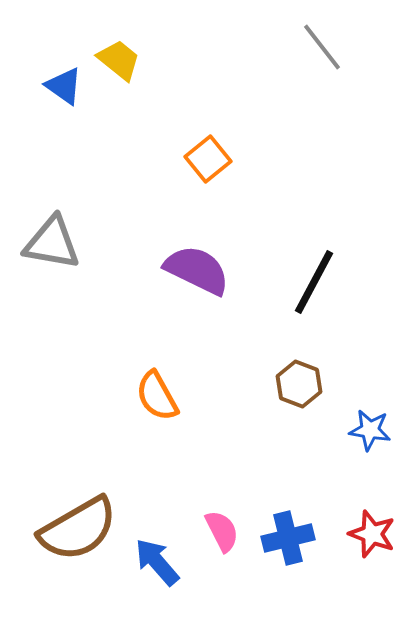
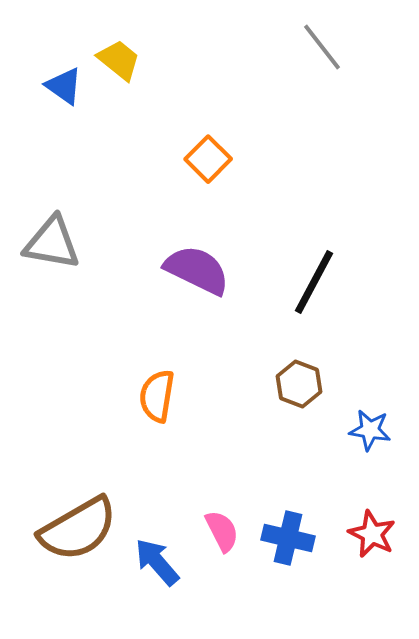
orange square: rotated 6 degrees counterclockwise
orange semicircle: rotated 38 degrees clockwise
red star: rotated 6 degrees clockwise
blue cross: rotated 27 degrees clockwise
